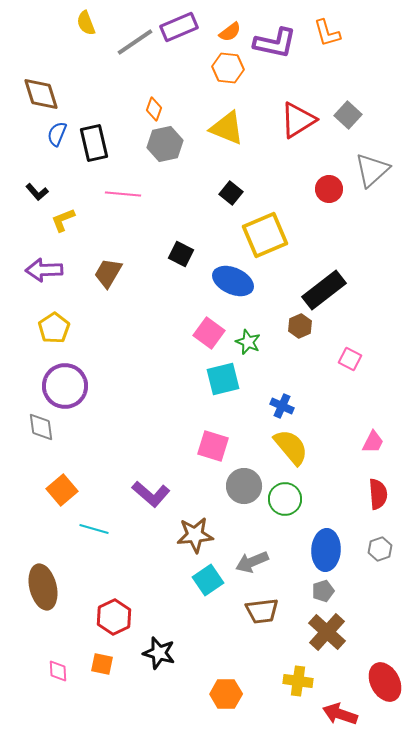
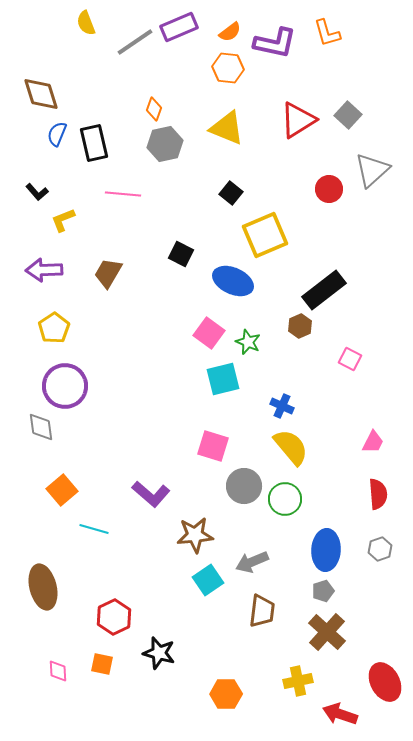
brown trapezoid at (262, 611): rotated 76 degrees counterclockwise
yellow cross at (298, 681): rotated 20 degrees counterclockwise
